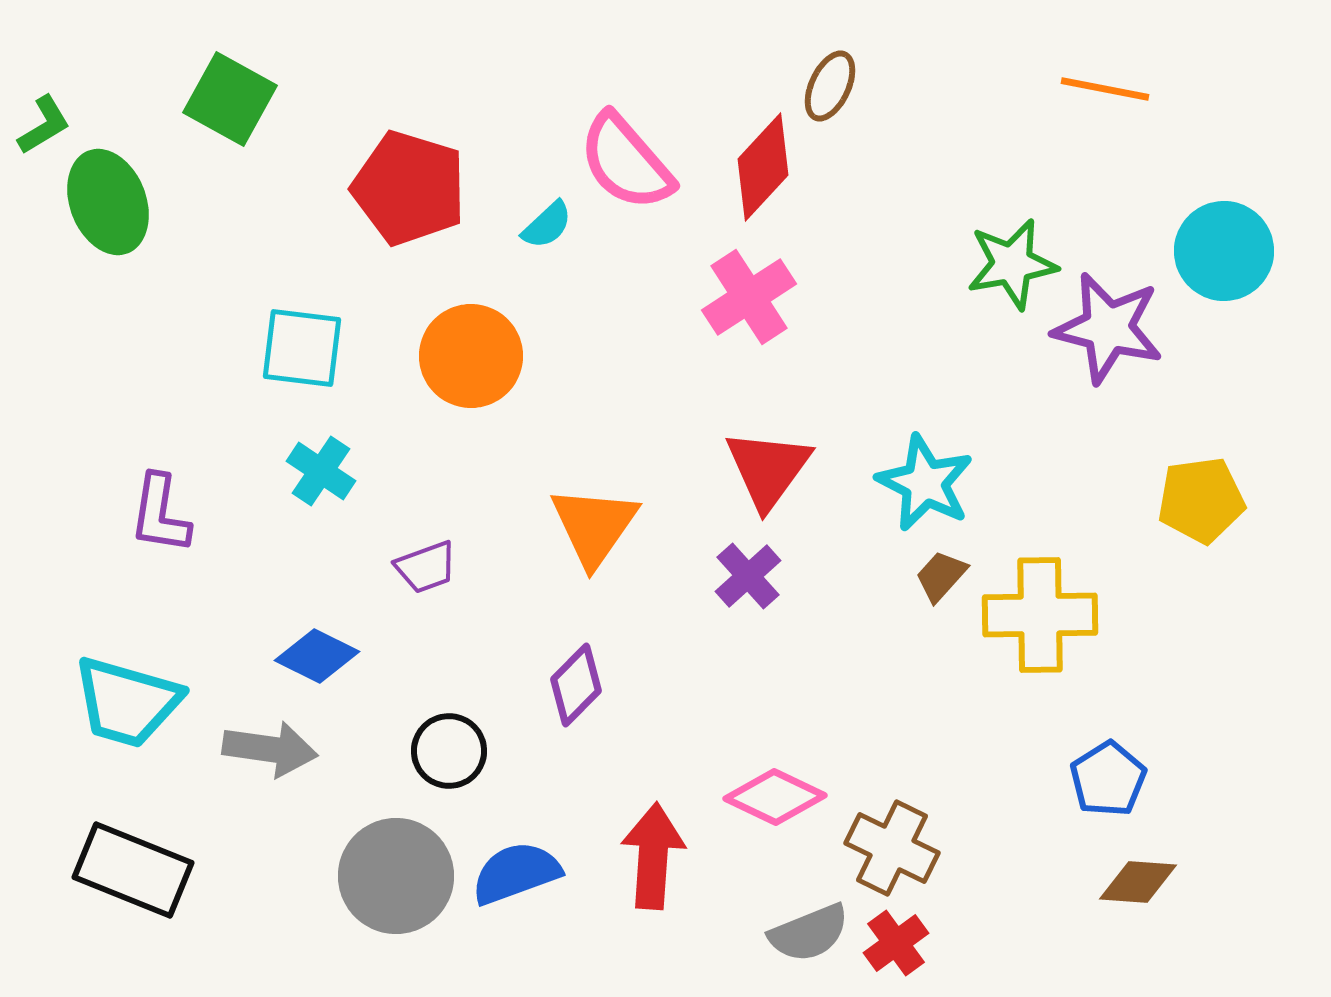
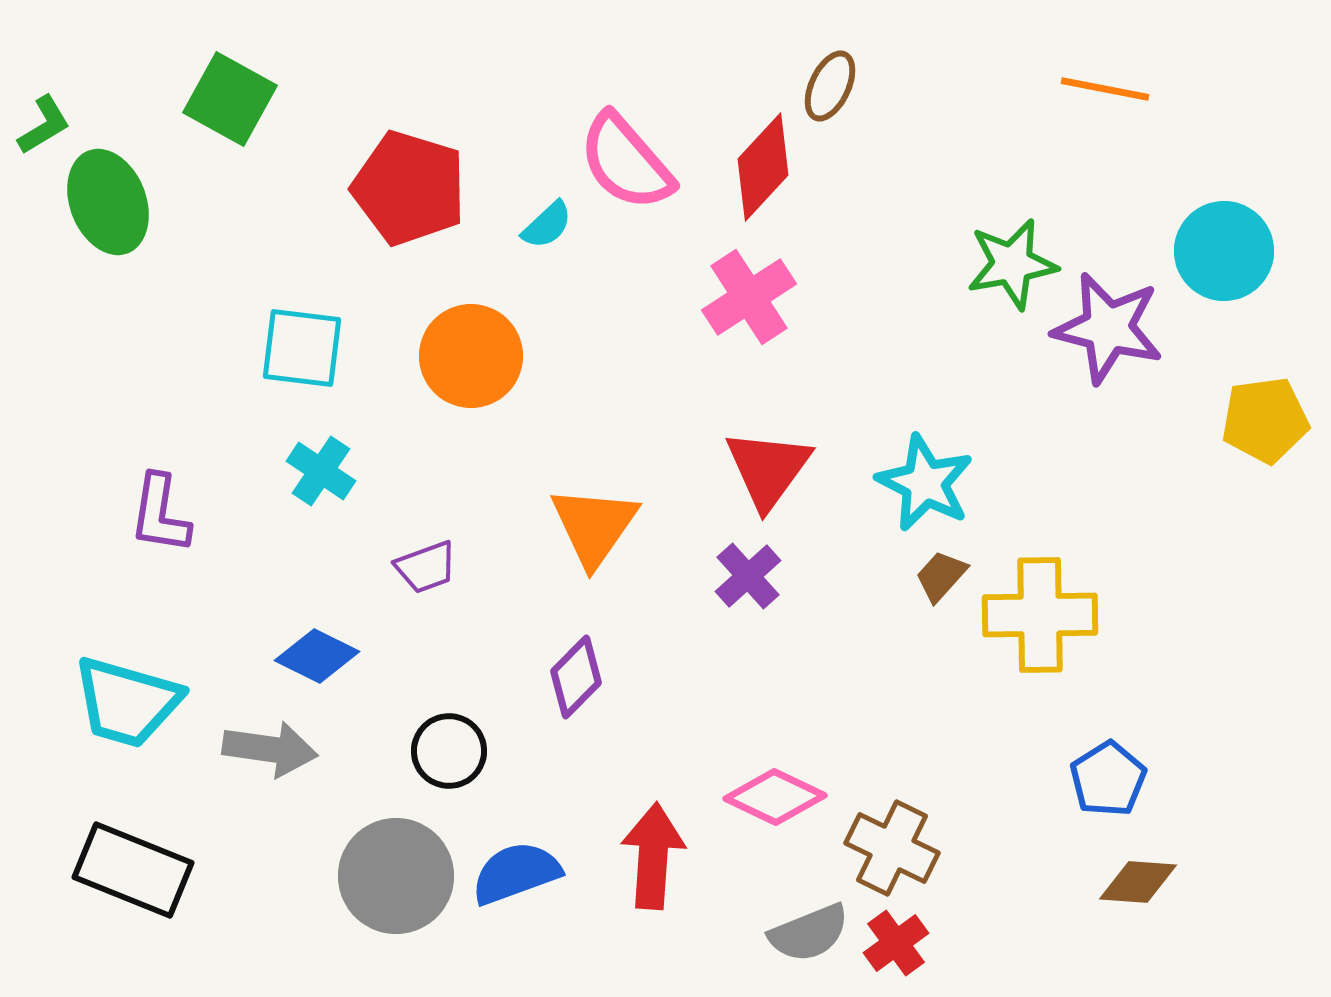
yellow pentagon: moved 64 px right, 80 px up
purple diamond: moved 8 px up
